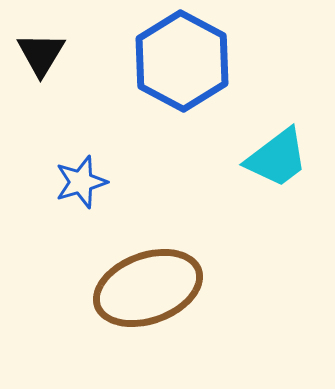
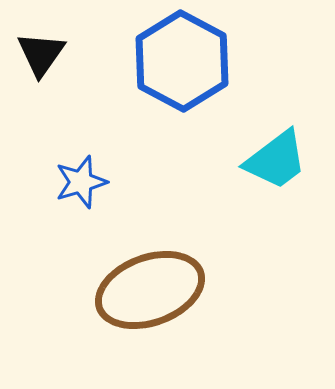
black triangle: rotated 4 degrees clockwise
cyan trapezoid: moved 1 px left, 2 px down
brown ellipse: moved 2 px right, 2 px down
